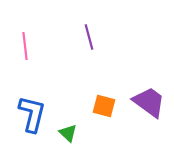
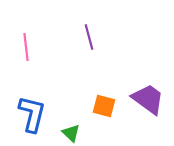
pink line: moved 1 px right, 1 px down
purple trapezoid: moved 1 px left, 3 px up
green triangle: moved 3 px right
